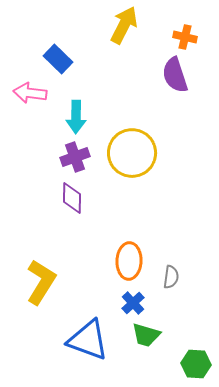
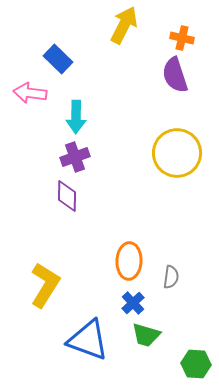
orange cross: moved 3 px left, 1 px down
yellow circle: moved 45 px right
purple diamond: moved 5 px left, 2 px up
yellow L-shape: moved 4 px right, 3 px down
